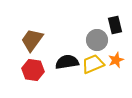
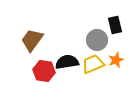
red hexagon: moved 11 px right, 1 px down
